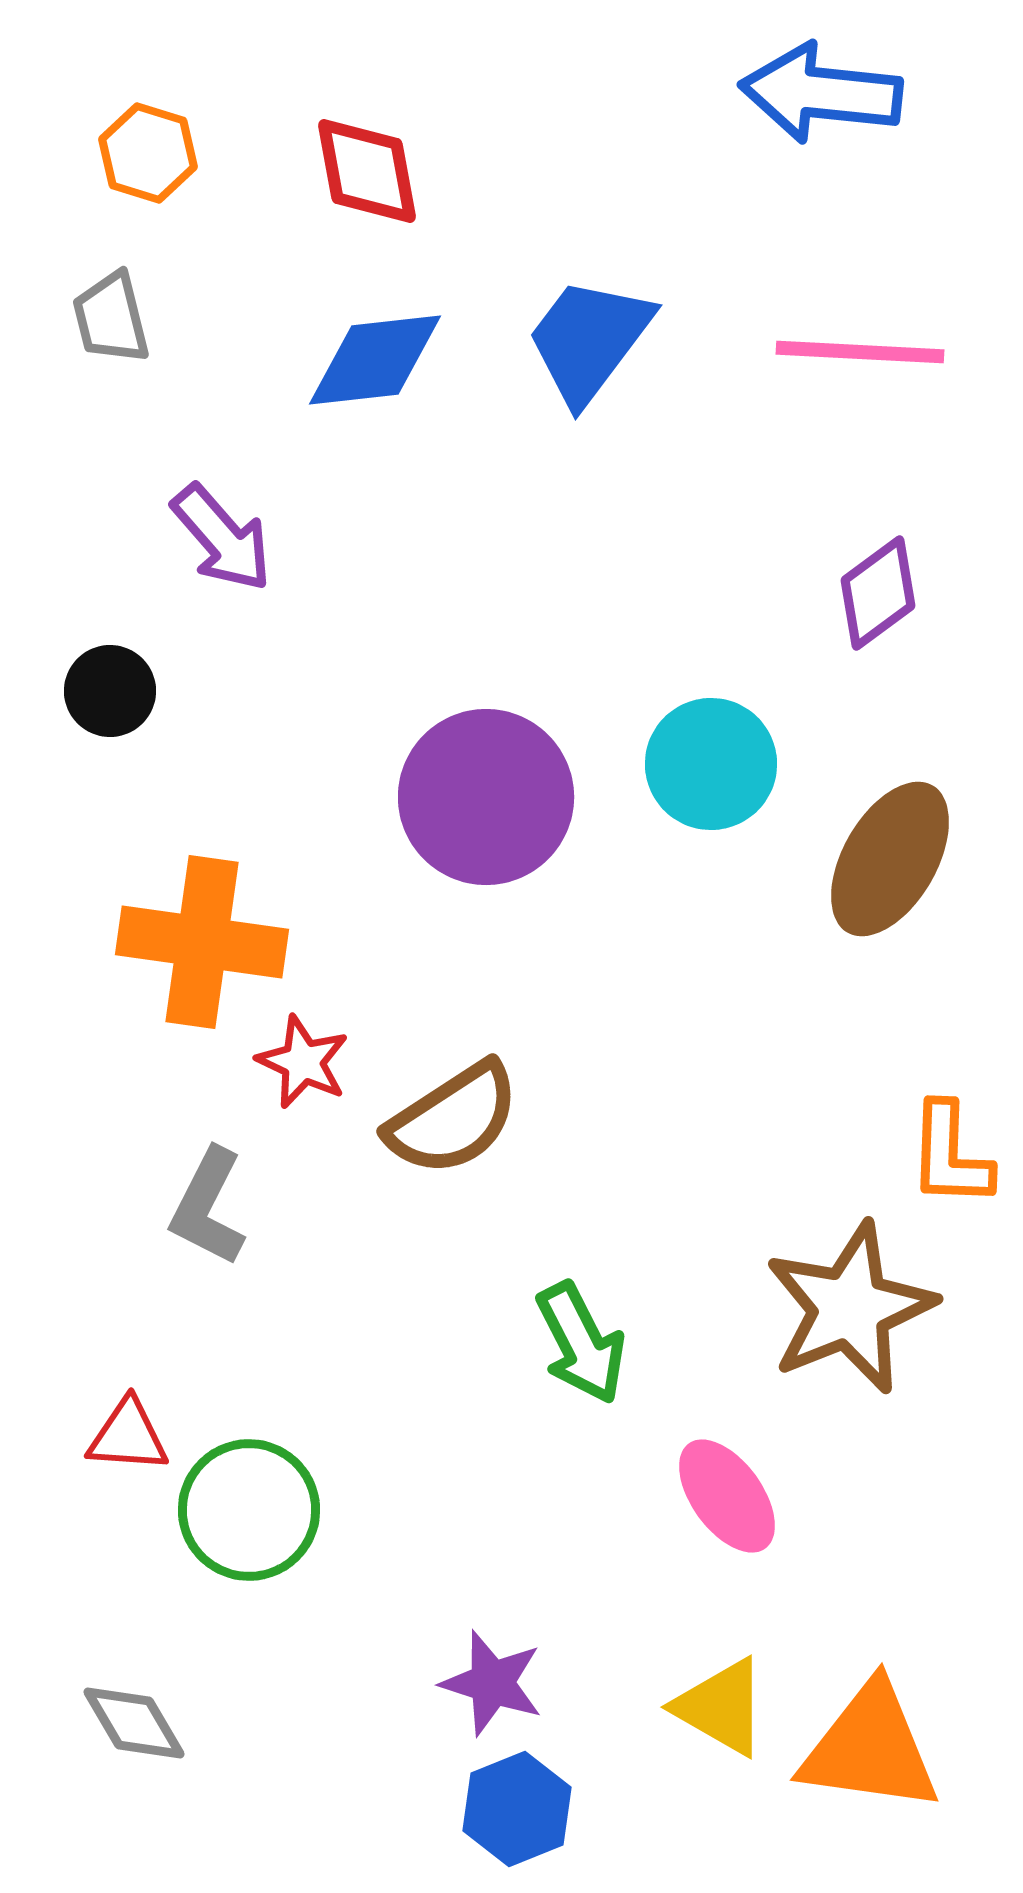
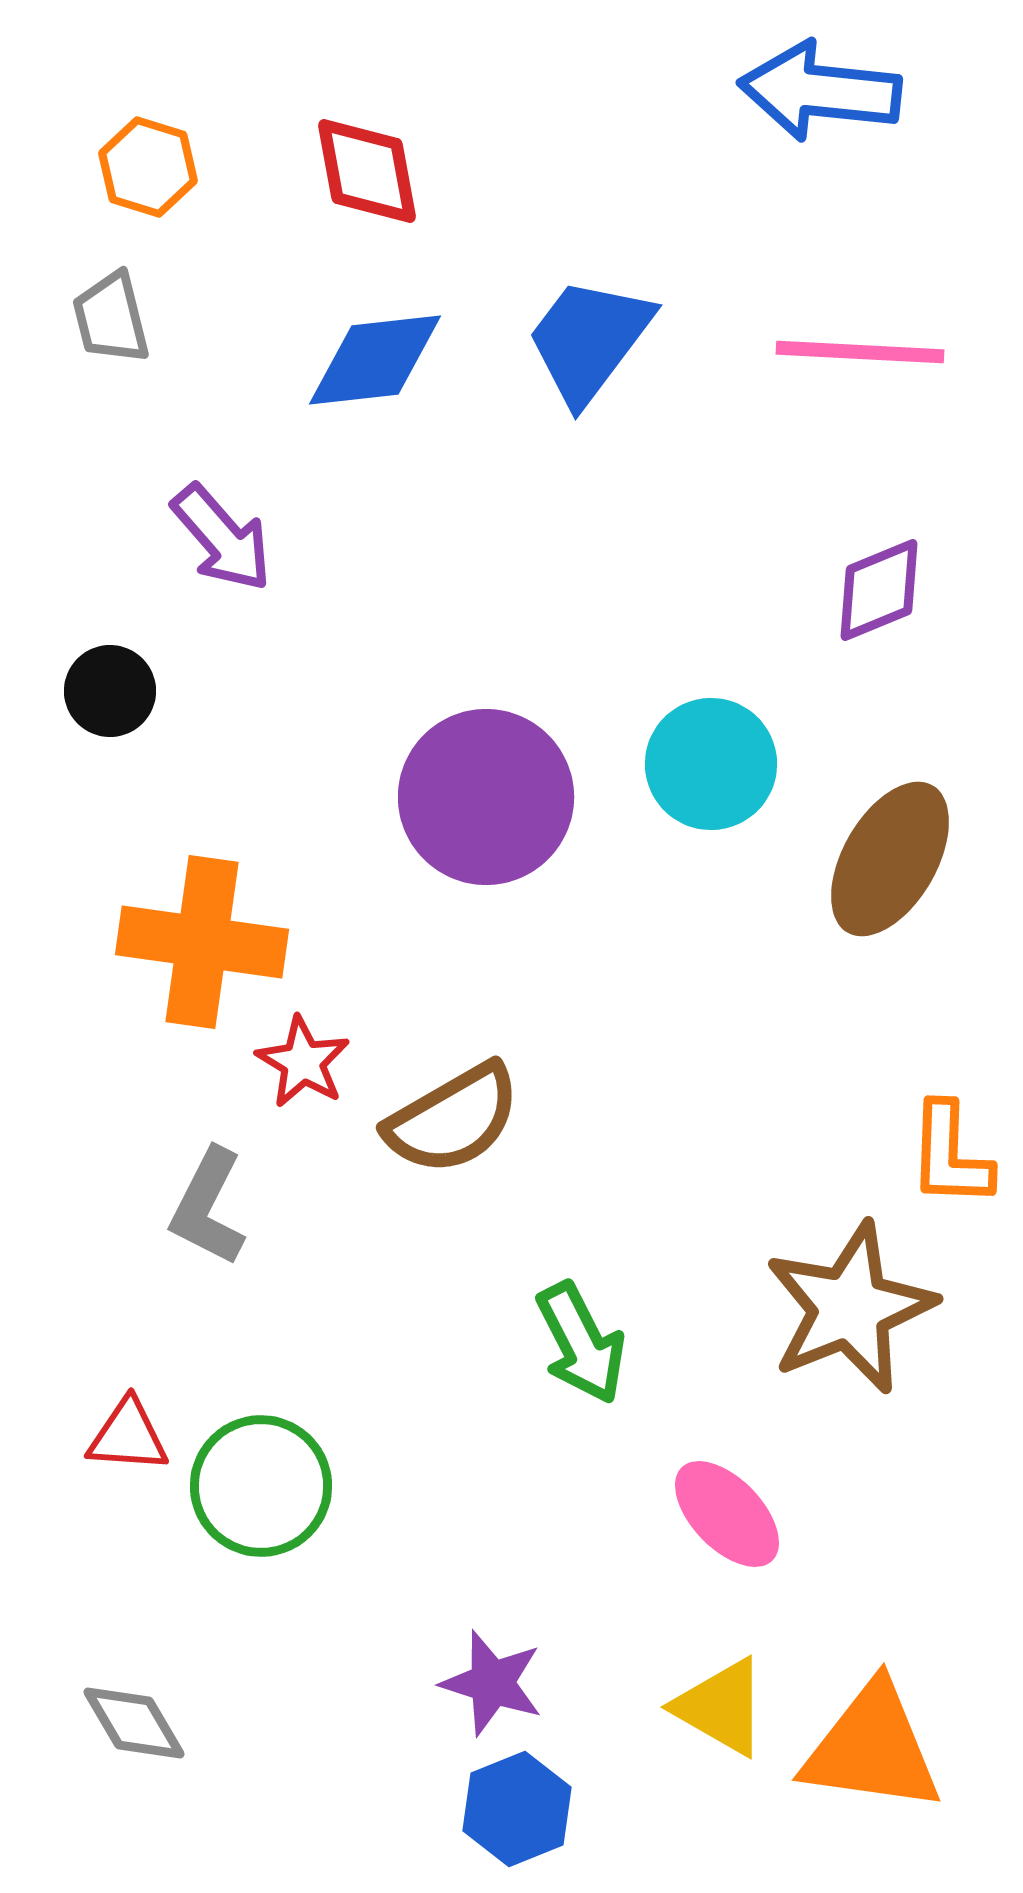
blue arrow: moved 1 px left, 2 px up
orange hexagon: moved 14 px down
purple diamond: moved 1 px right, 3 px up; rotated 14 degrees clockwise
red star: rotated 6 degrees clockwise
brown semicircle: rotated 3 degrees clockwise
pink ellipse: moved 18 px down; rotated 8 degrees counterclockwise
green circle: moved 12 px right, 24 px up
orange triangle: moved 2 px right
